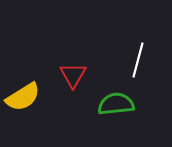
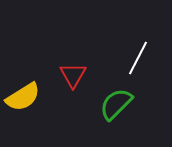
white line: moved 2 px up; rotated 12 degrees clockwise
green semicircle: rotated 39 degrees counterclockwise
